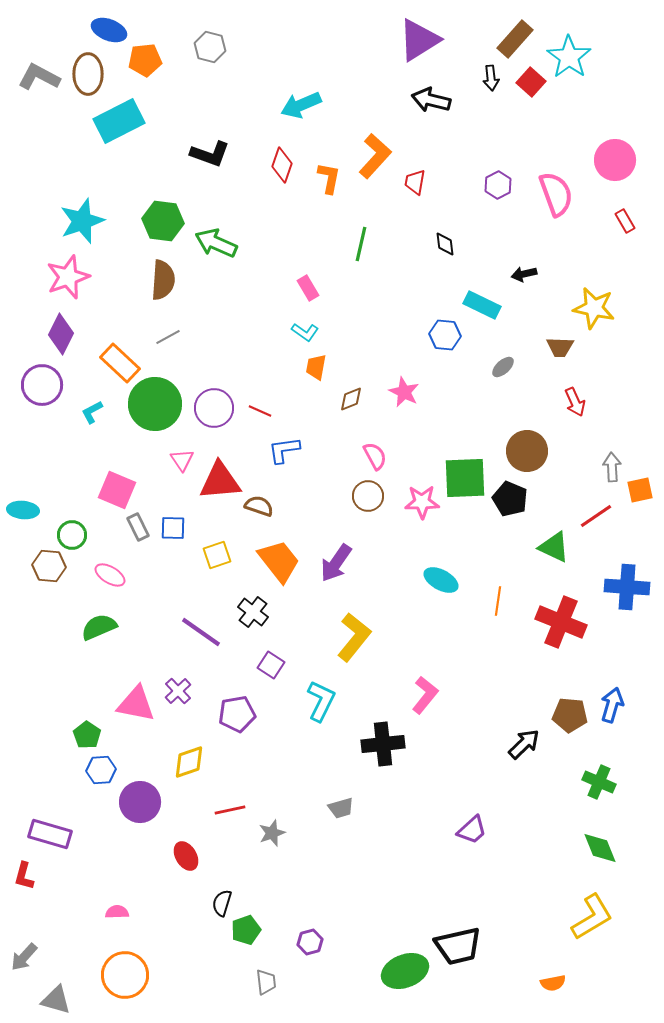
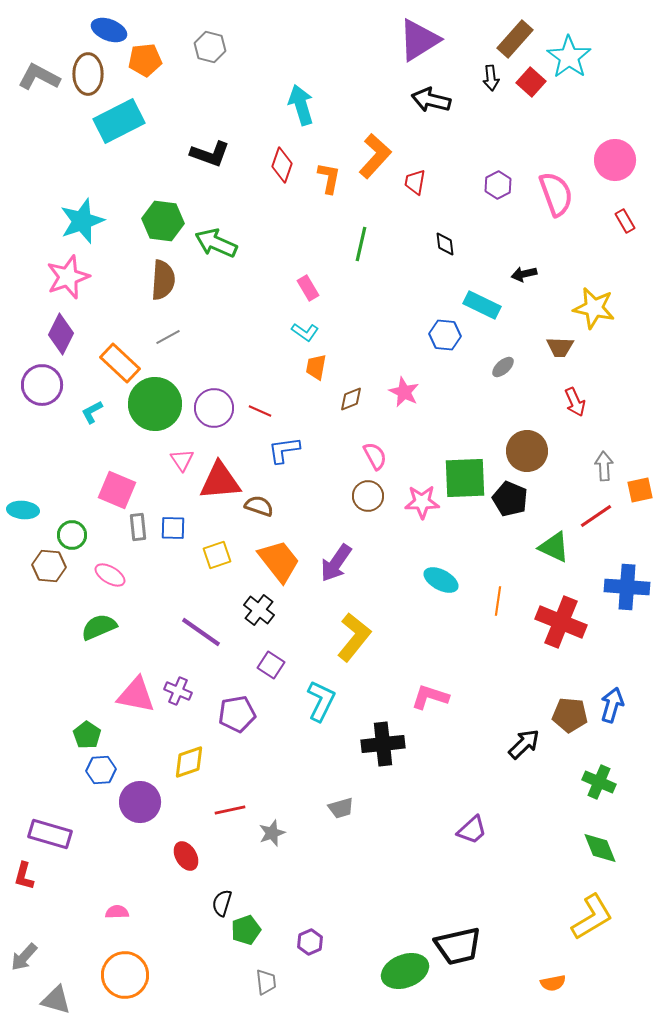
cyan arrow at (301, 105): rotated 96 degrees clockwise
gray arrow at (612, 467): moved 8 px left, 1 px up
gray rectangle at (138, 527): rotated 20 degrees clockwise
black cross at (253, 612): moved 6 px right, 2 px up
purple cross at (178, 691): rotated 24 degrees counterclockwise
pink L-shape at (425, 695): moved 5 px right, 2 px down; rotated 111 degrees counterclockwise
pink triangle at (136, 704): moved 9 px up
purple hexagon at (310, 942): rotated 10 degrees counterclockwise
